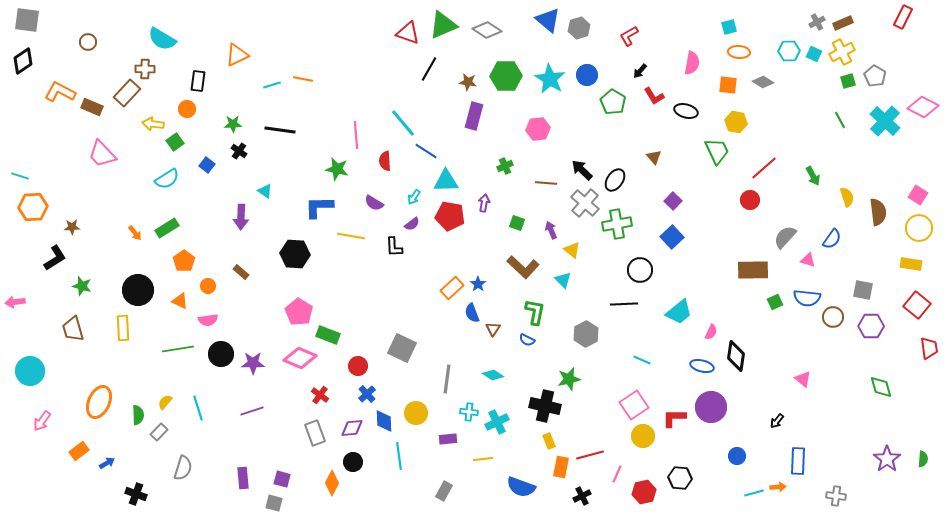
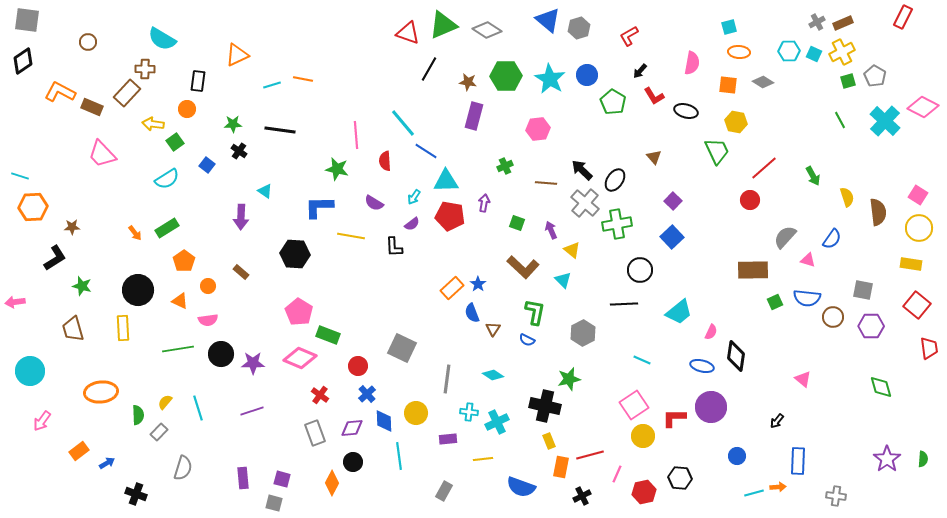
gray hexagon at (586, 334): moved 3 px left, 1 px up
orange ellipse at (99, 402): moved 2 px right, 10 px up; rotated 60 degrees clockwise
